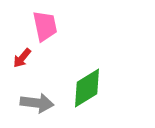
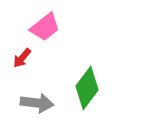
pink trapezoid: moved 1 px down; rotated 64 degrees clockwise
green diamond: rotated 21 degrees counterclockwise
